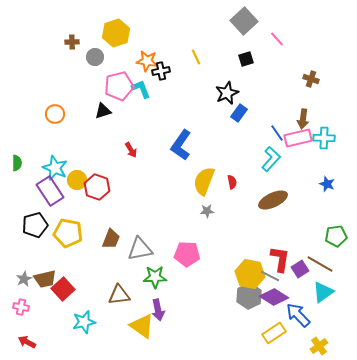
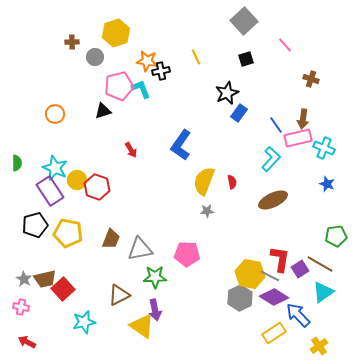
pink line at (277, 39): moved 8 px right, 6 px down
blue line at (277, 133): moved 1 px left, 8 px up
cyan cross at (324, 138): moved 10 px down; rotated 20 degrees clockwise
gray star at (24, 279): rotated 14 degrees counterclockwise
brown triangle at (119, 295): rotated 20 degrees counterclockwise
gray hexagon at (249, 296): moved 9 px left, 2 px down
purple arrow at (158, 310): moved 3 px left
